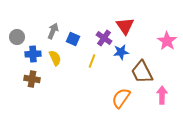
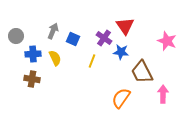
gray circle: moved 1 px left, 1 px up
pink star: rotated 12 degrees counterclockwise
blue star: rotated 14 degrees clockwise
pink arrow: moved 1 px right, 1 px up
